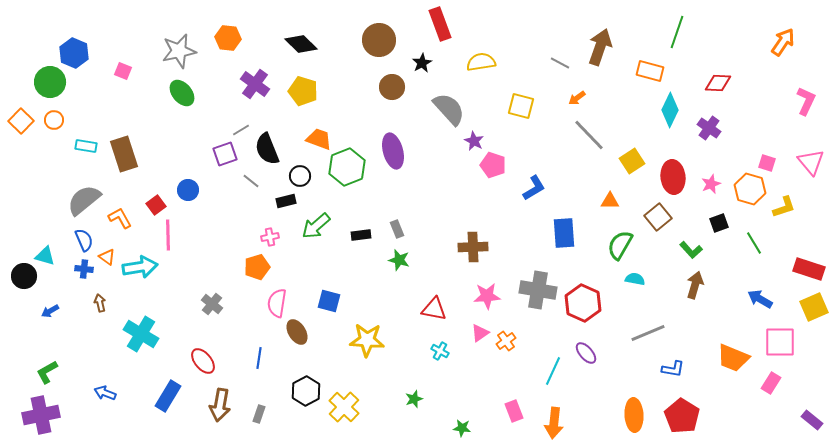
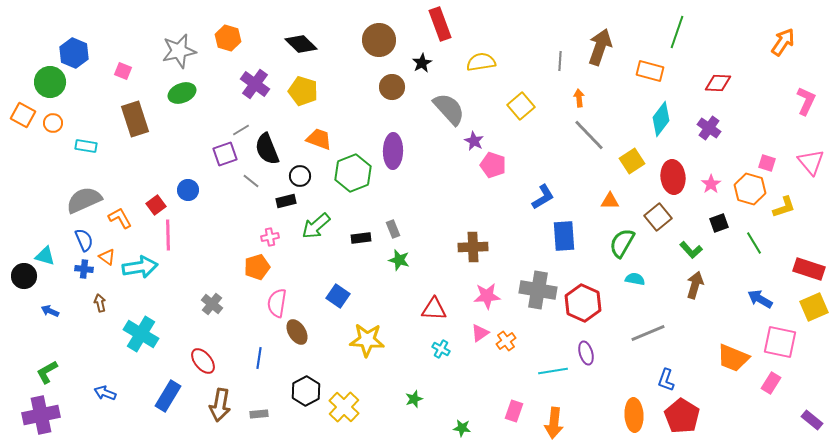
orange hexagon at (228, 38): rotated 10 degrees clockwise
gray line at (560, 63): moved 2 px up; rotated 66 degrees clockwise
green ellipse at (182, 93): rotated 72 degrees counterclockwise
orange arrow at (577, 98): moved 2 px right; rotated 120 degrees clockwise
yellow square at (521, 106): rotated 36 degrees clockwise
cyan diamond at (670, 110): moved 9 px left, 9 px down; rotated 12 degrees clockwise
orange circle at (54, 120): moved 1 px left, 3 px down
orange square at (21, 121): moved 2 px right, 6 px up; rotated 15 degrees counterclockwise
purple ellipse at (393, 151): rotated 16 degrees clockwise
brown rectangle at (124, 154): moved 11 px right, 35 px up
green hexagon at (347, 167): moved 6 px right, 6 px down
pink star at (711, 184): rotated 12 degrees counterclockwise
blue L-shape at (534, 188): moved 9 px right, 9 px down
gray semicircle at (84, 200): rotated 15 degrees clockwise
gray rectangle at (397, 229): moved 4 px left
blue rectangle at (564, 233): moved 3 px down
black rectangle at (361, 235): moved 3 px down
green semicircle at (620, 245): moved 2 px right, 2 px up
blue square at (329, 301): moved 9 px right, 5 px up; rotated 20 degrees clockwise
red triangle at (434, 309): rotated 8 degrees counterclockwise
blue arrow at (50, 311): rotated 54 degrees clockwise
pink square at (780, 342): rotated 12 degrees clockwise
cyan cross at (440, 351): moved 1 px right, 2 px up
purple ellipse at (586, 353): rotated 25 degrees clockwise
blue L-shape at (673, 369): moved 7 px left, 11 px down; rotated 100 degrees clockwise
cyan line at (553, 371): rotated 56 degrees clockwise
pink rectangle at (514, 411): rotated 40 degrees clockwise
gray rectangle at (259, 414): rotated 66 degrees clockwise
